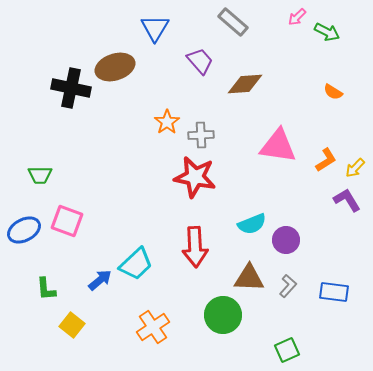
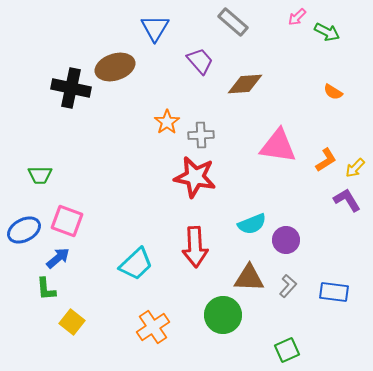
blue arrow: moved 42 px left, 22 px up
yellow square: moved 3 px up
